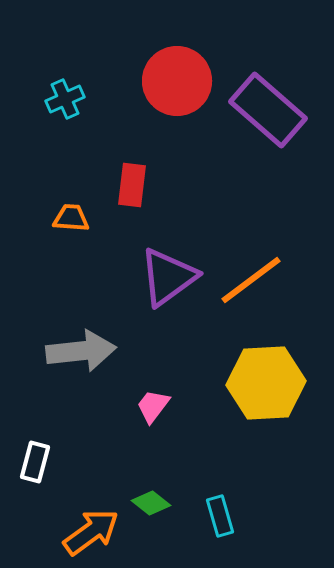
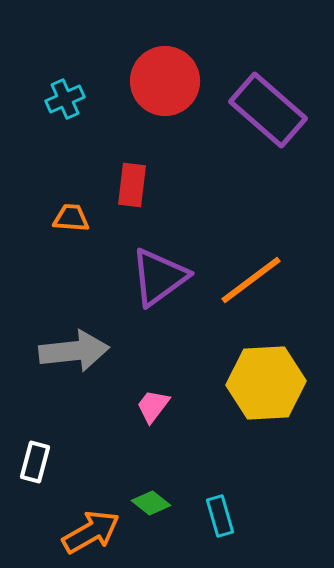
red circle: moved 12 px left
purple triangle: moved 9 px left
gray arrow: moved 7 px left
orange arrow: rotated 6 degrees clockwise
